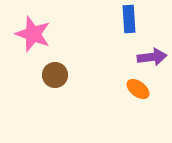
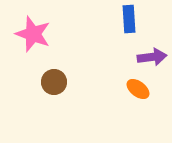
brown circle: moved 1 px left, 7 px down
